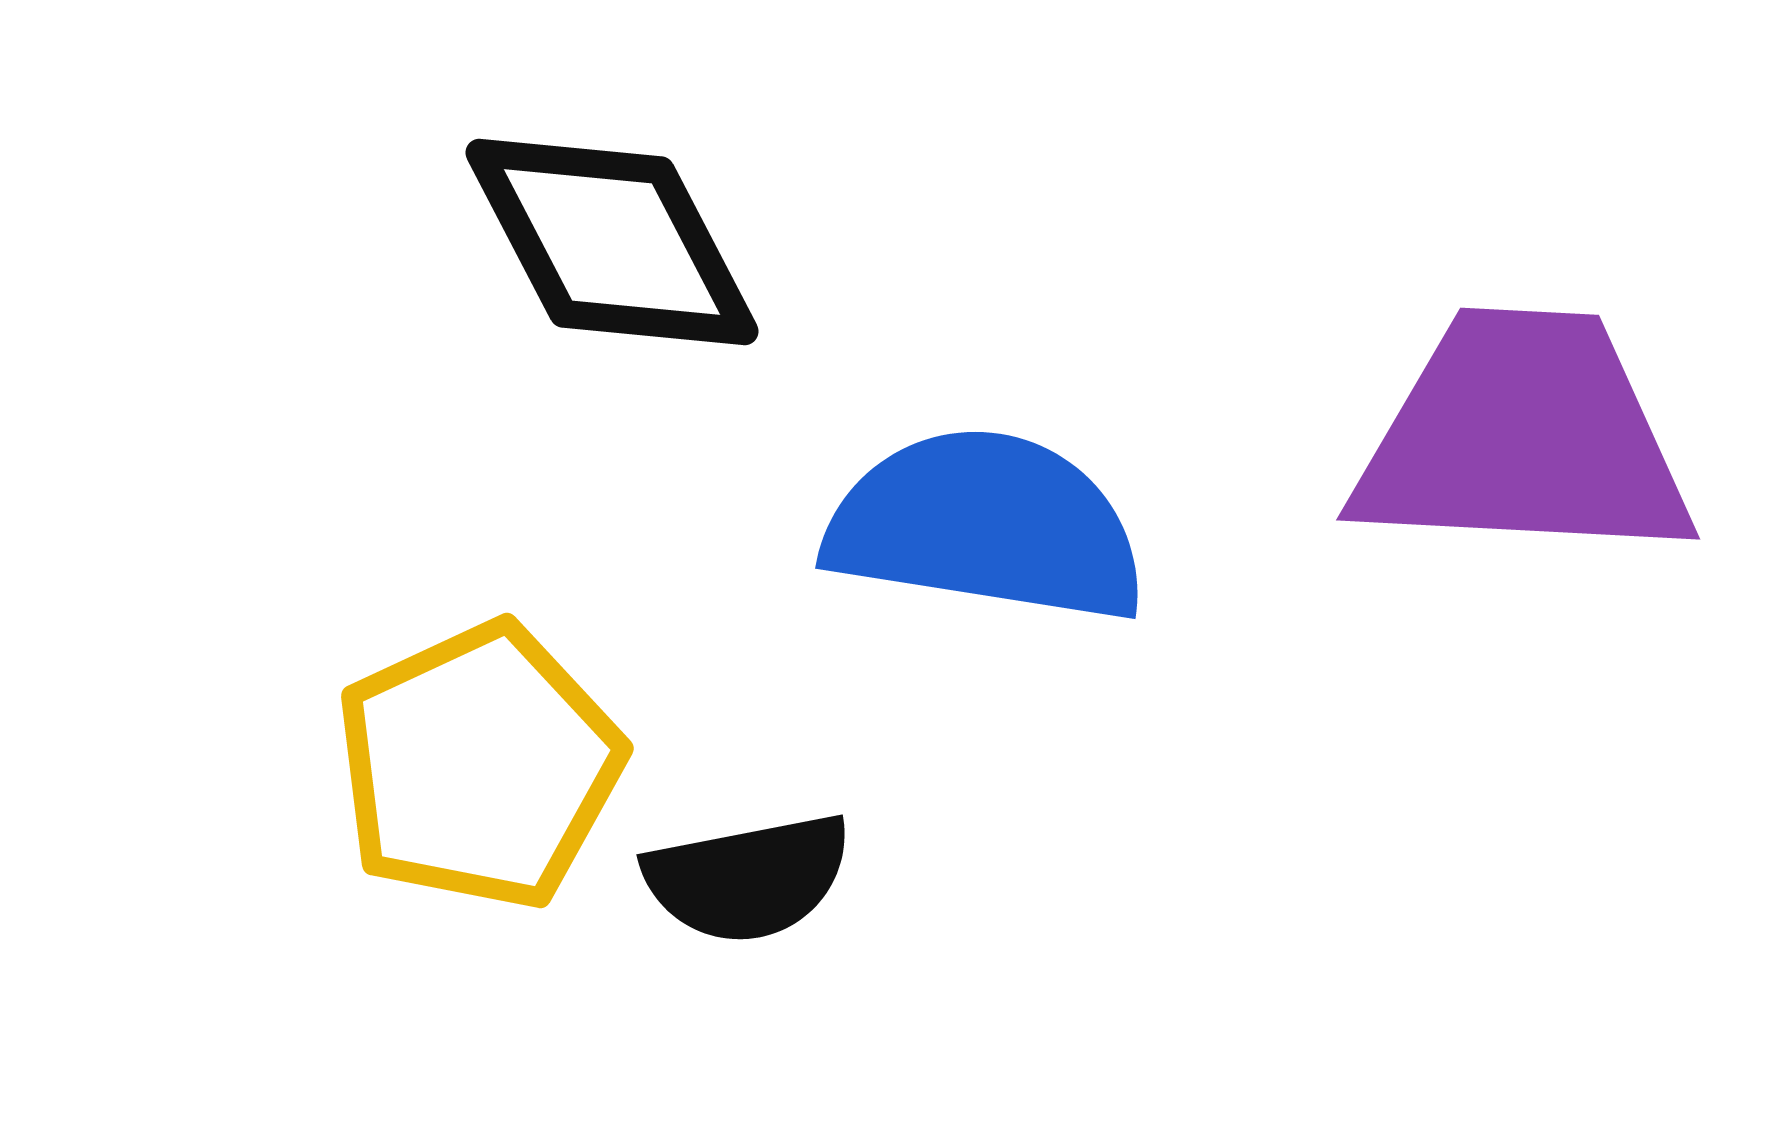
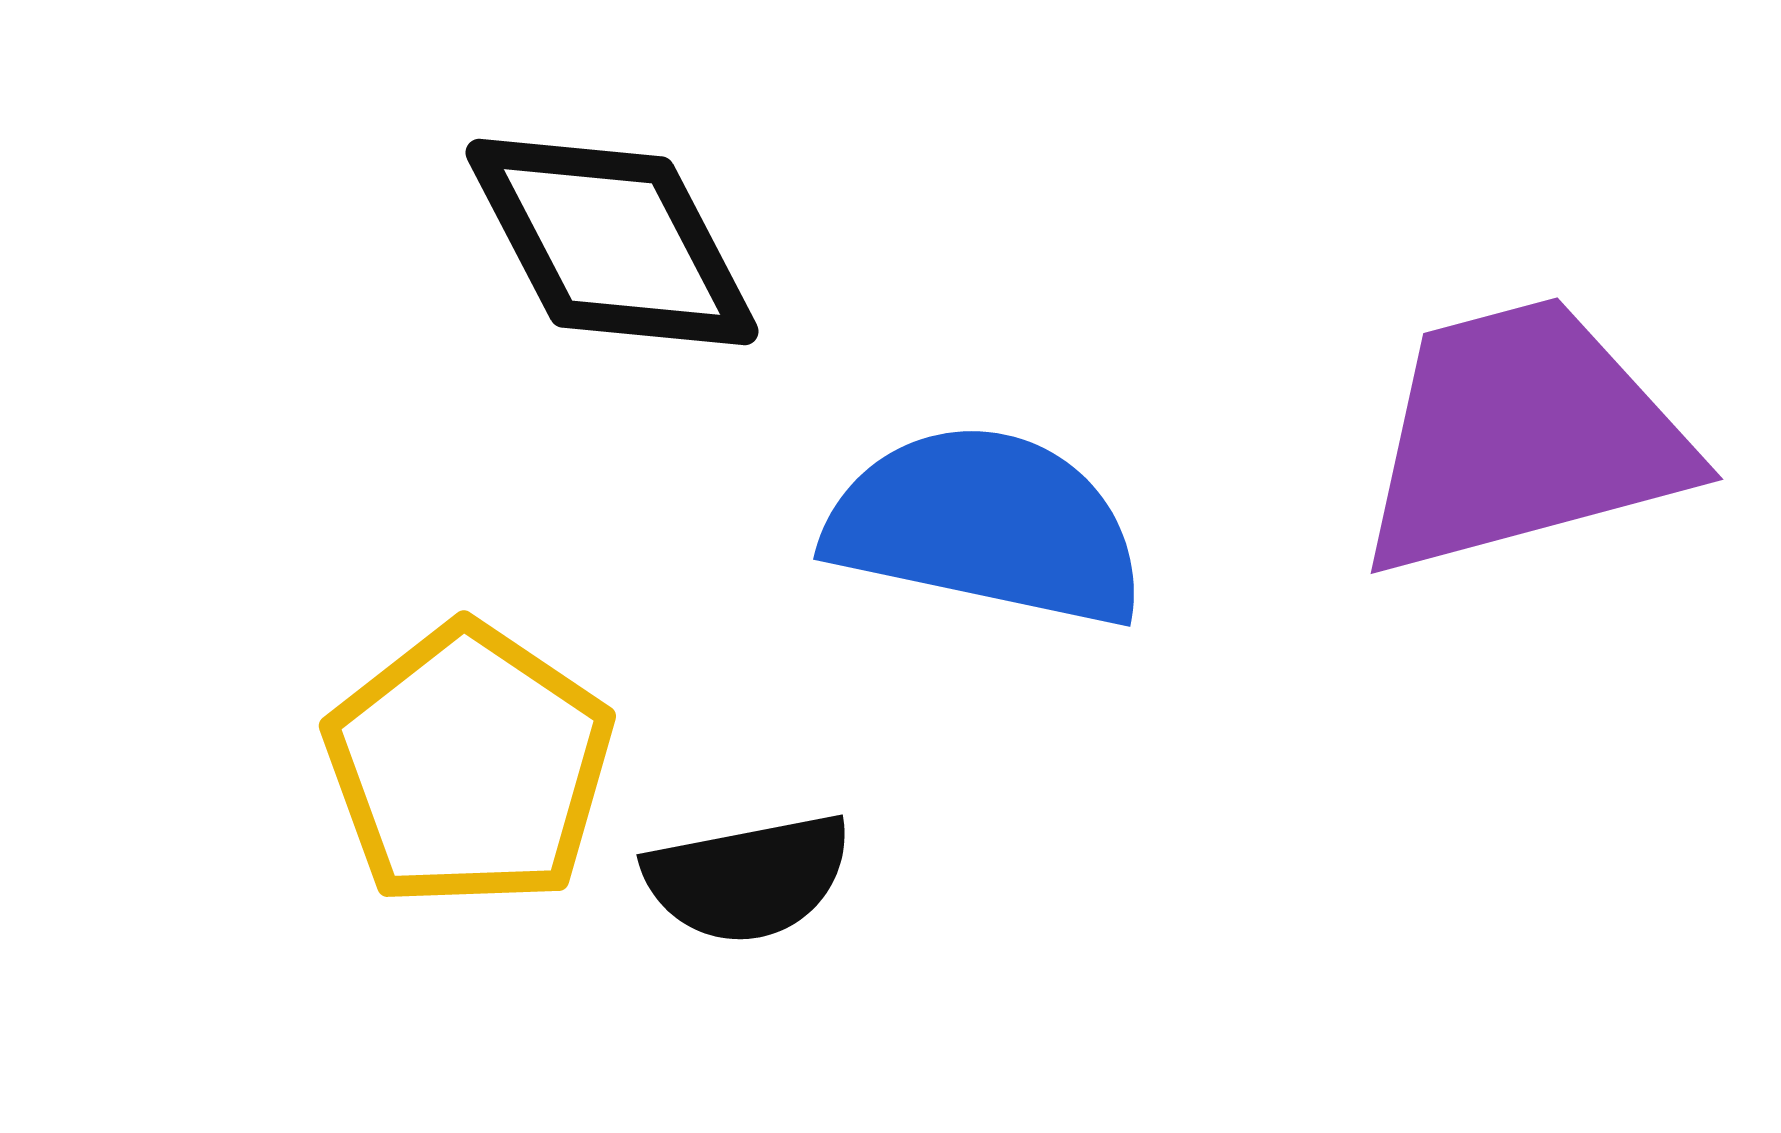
purple trapezoid: rotated 18 degrees counterclockwise
blue semicircle: rotated 3 degrees clockwise
yellow pentagon: moved 10 px left; rotated 13 degrees counterclockwise
